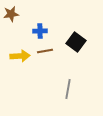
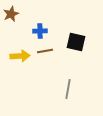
brown star: rotated 14 degrees counterclockwise
black square: rotated 24 degrees counterclockwise
